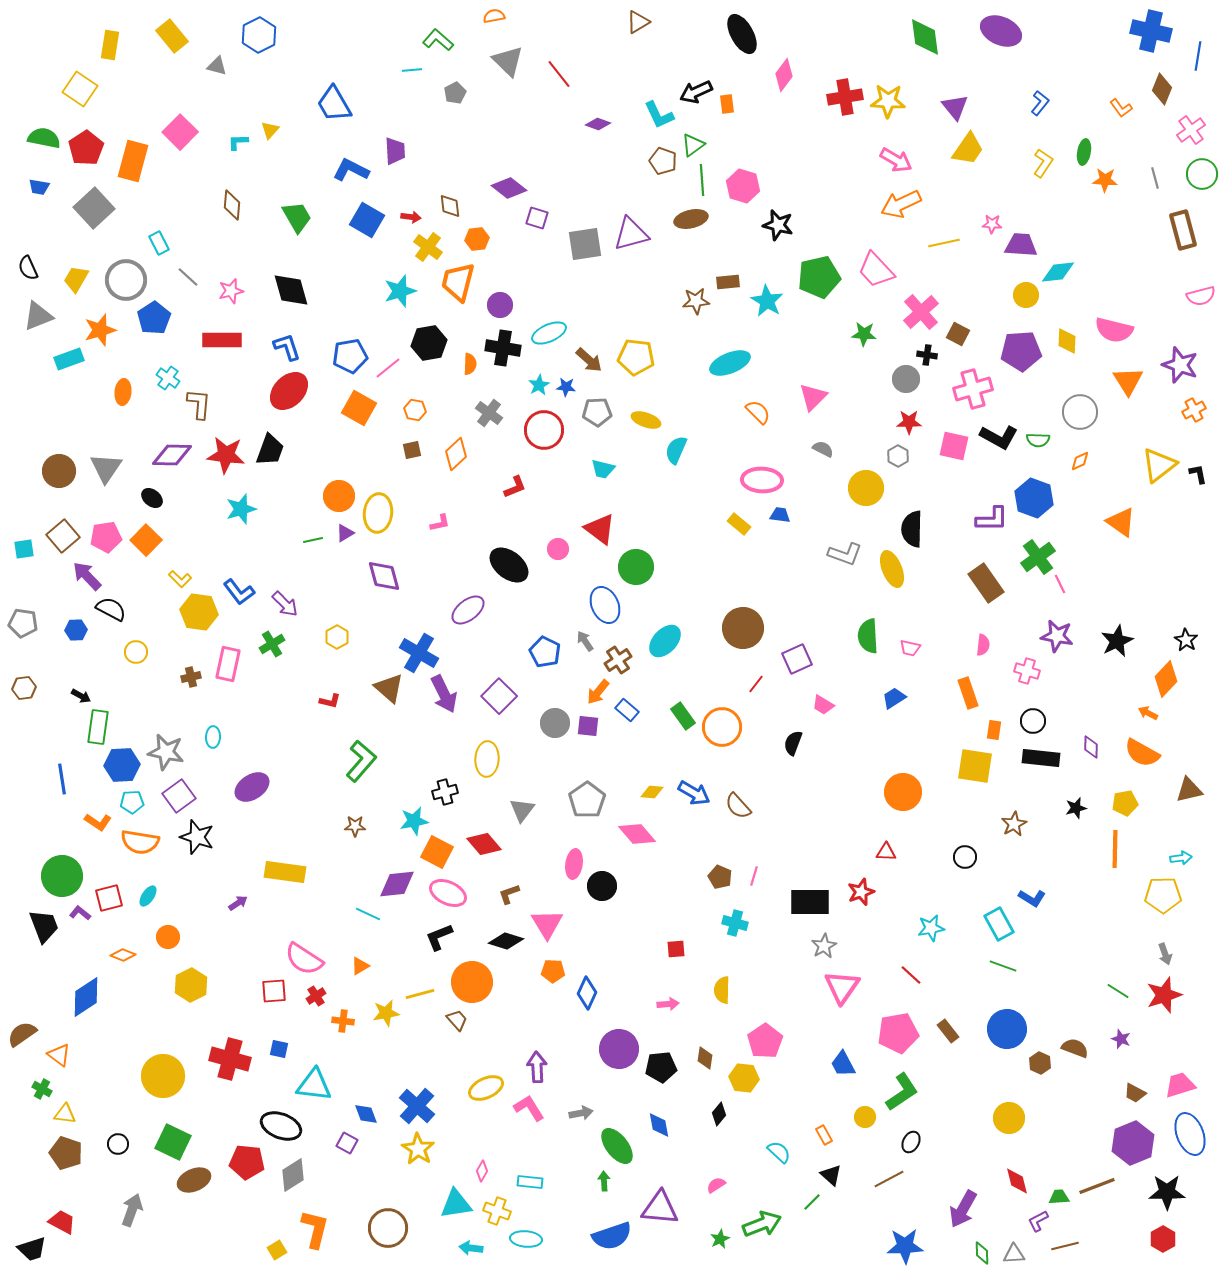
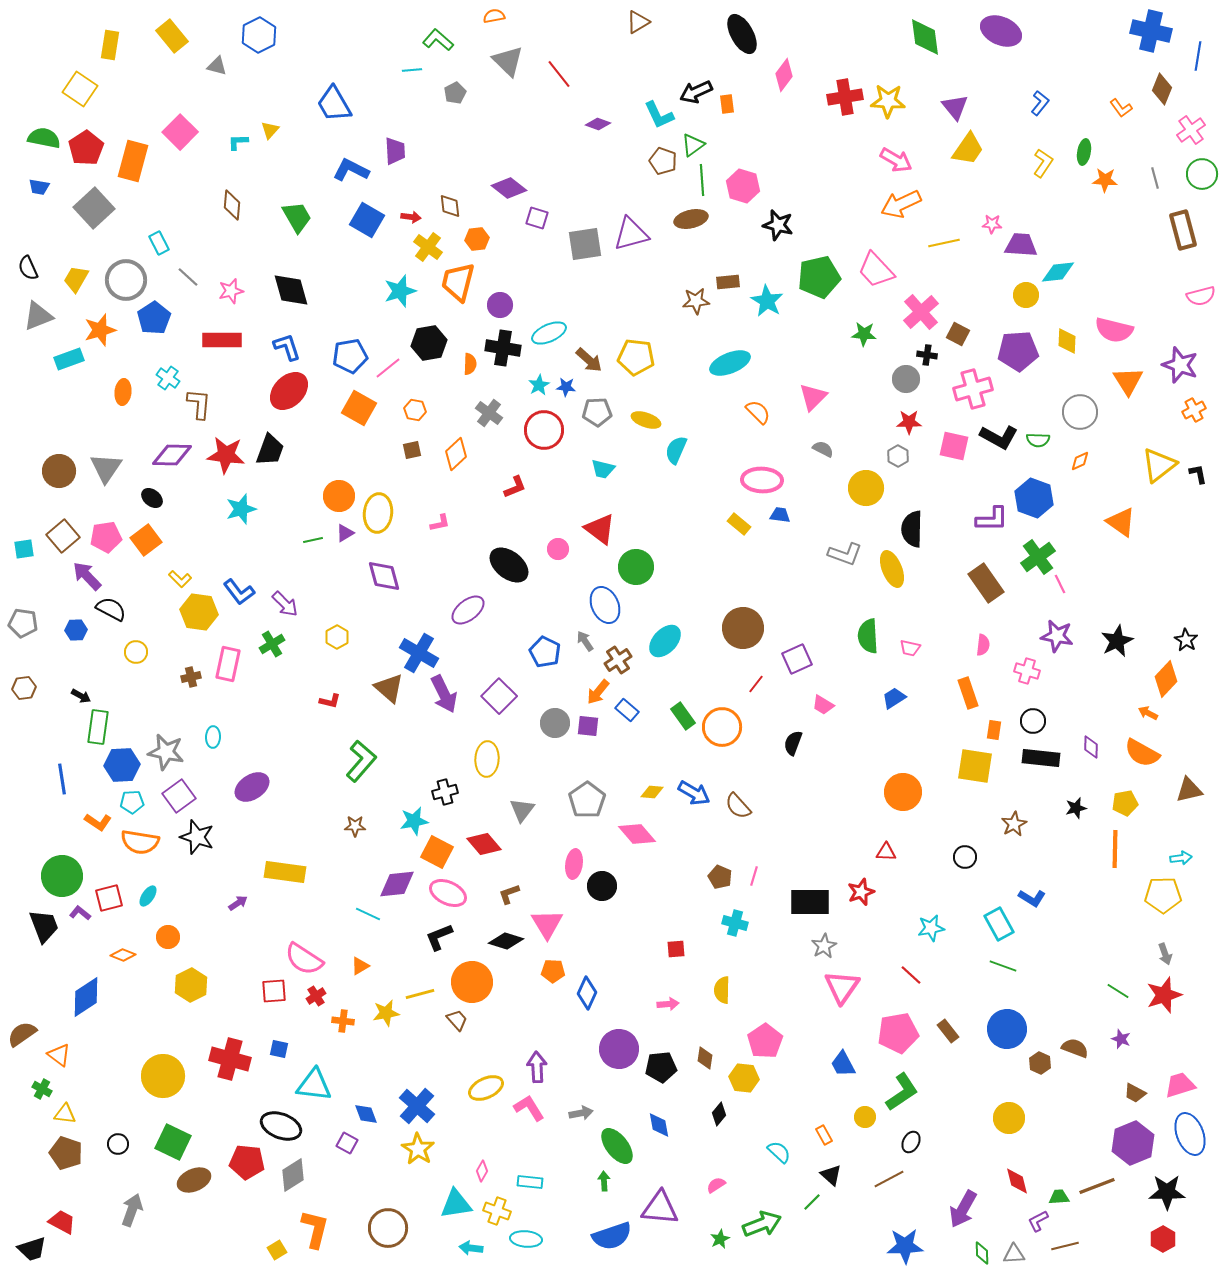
purple pentagon at (1021, 351): moved 3 px left
orange square at (146, 540): rotated 8 degrees clockwise
